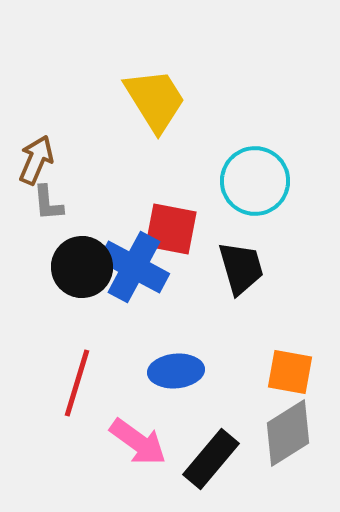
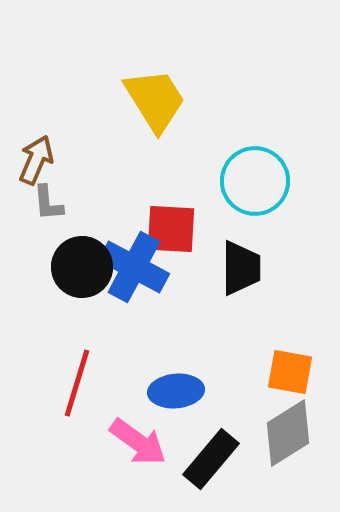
red square: rotated 8 degrees counterclockwise
black trapezoid: rotated 16 degrees clockwise
blue ellipse: moved 20 px down
